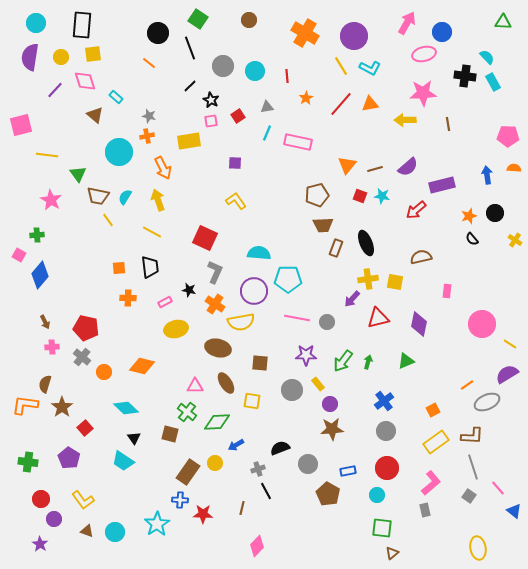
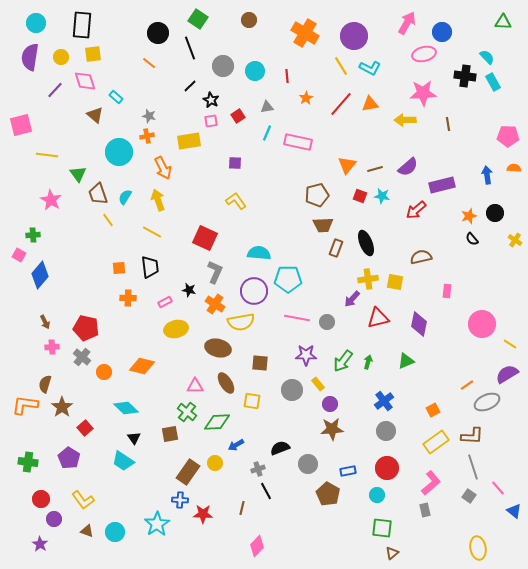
brown trapezoid at (98, 196): moved 2 px up; rotated 60 degrees clockwise
green cross at (37, 235): moved 4 px left
brown square at (170, 434): rotated 24 degrees counterclockwise
